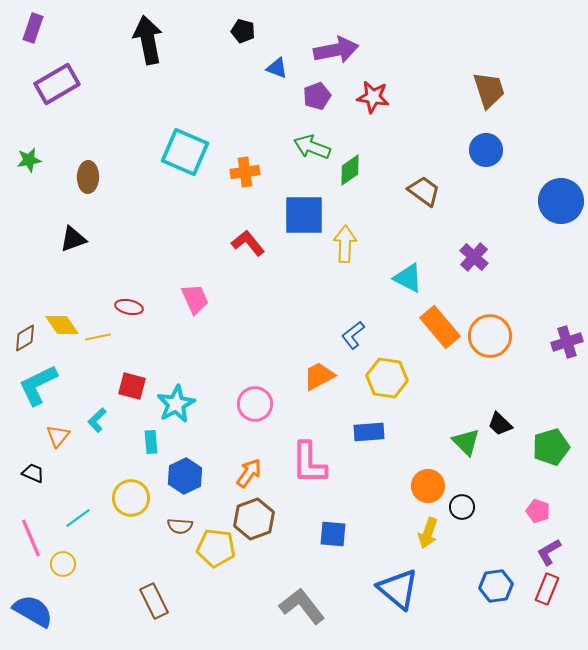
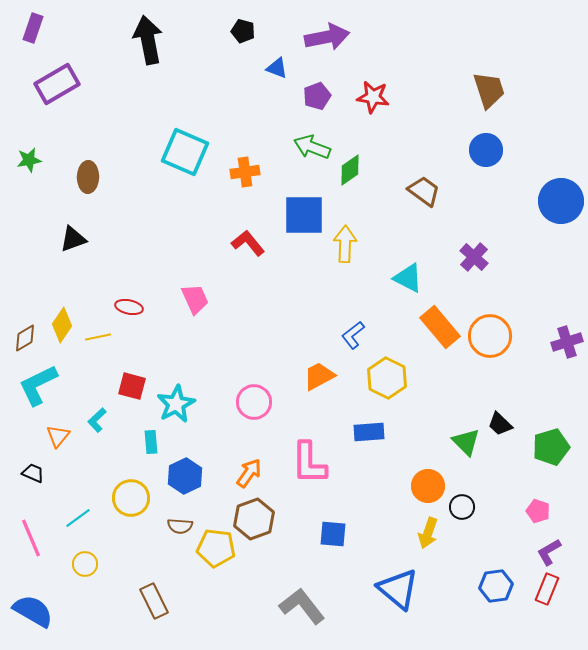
purple arrow at (336, 50): moved 9 px left, 13 px up
yellow diamond at (62, 325): rotated 68 degrees clockwise
yellow hexagon at (387, 378): rotated 18 degrees clockwise
pink circle at (255, 404): moved 1 px left, 2 px up
yellow circle at (63, 564): moved 22 px right
